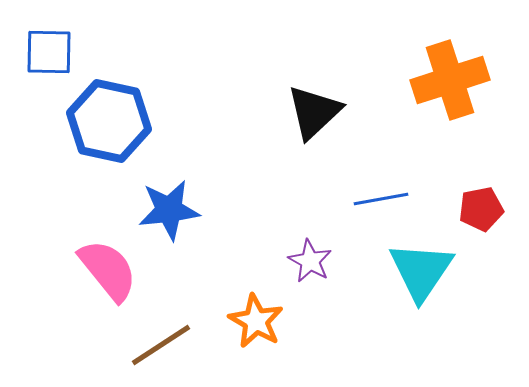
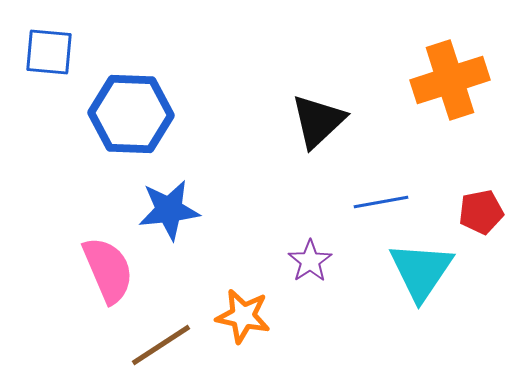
blue square: rotated 4 degrees clockwise
black triangle: moved 4 px right, 9 px down
blue hexagon: moved 22 px right, 7 px up; rotated 10 degrees counterclockwise
blue line: moved 3 px down
red pentagon: moved 3 px down
purple star: rotated 9 degrees clockwise
pink semicircle: rotated 16 degrees clockwise
orange star: moved 13 px left, 5 px up; rotated 18 degrees counterclockwise
